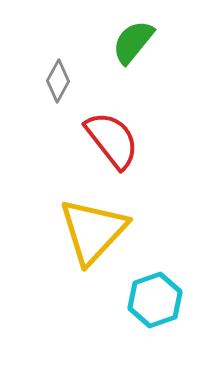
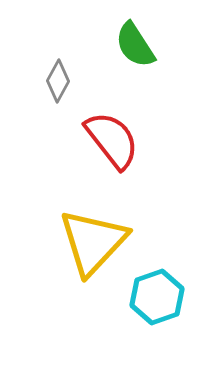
green semicircle: moved 2 px right, 3 px down; rotated 72 degrees counterclockwise
yellow triangle: moved 11 px down
cyan hexagon: moved 2 px right, 3 px up
